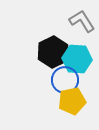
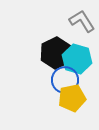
black hexagon: moved 3 px right, 1 px down
cyan hexagon: rotated 12 degrees clockwise
yellow pentagon: moved 3 px up
